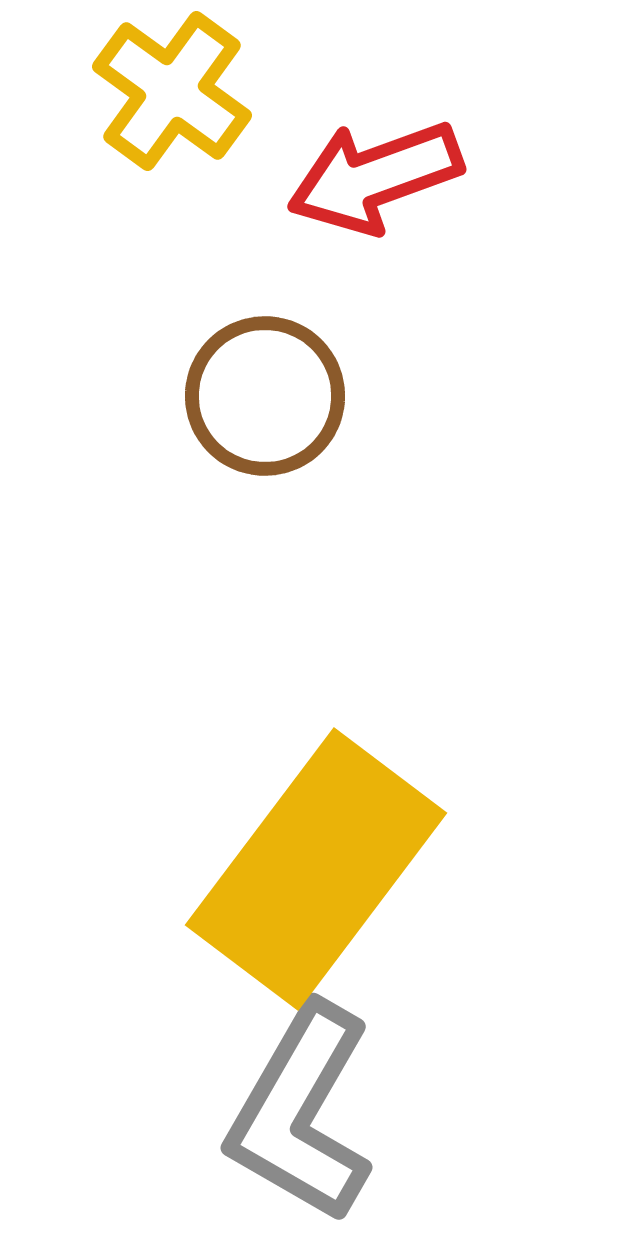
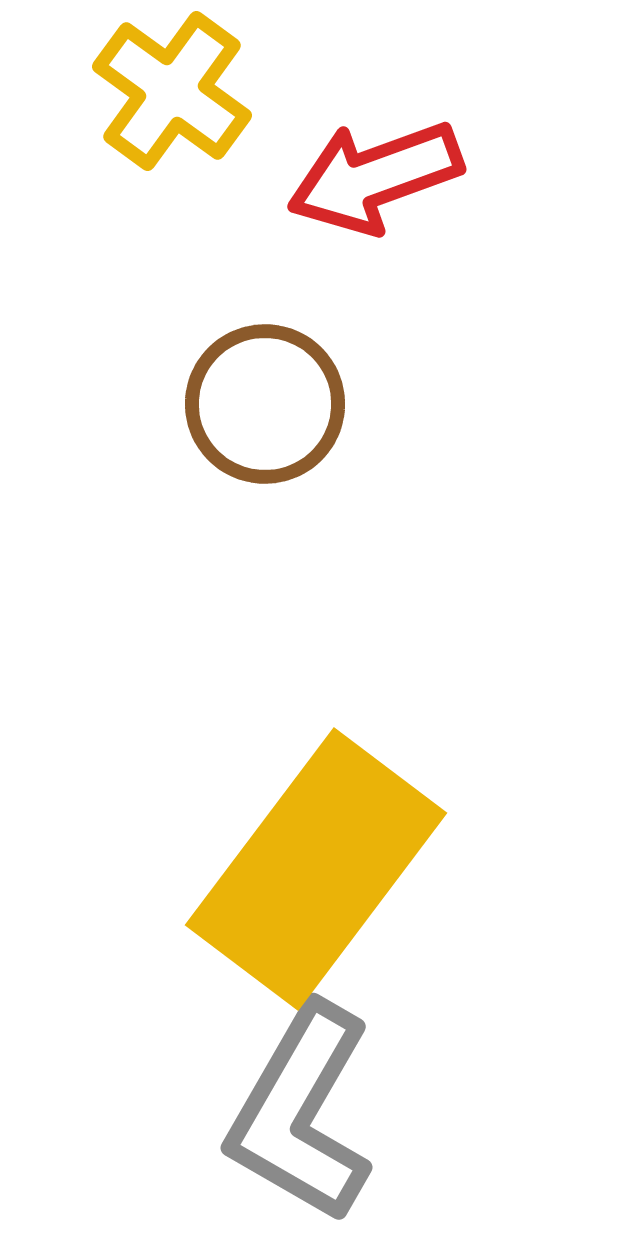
brown circle: moved 8 px down
